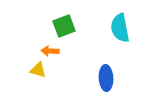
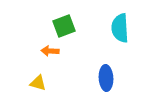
cyan semicircle: rotated 8 degrees clockwise
yellow triangle: moved 13 px down
